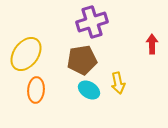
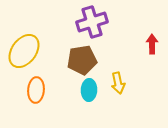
yellow ellipse: moved 2 px left, 3 px up
cyan ellipse: rotated 60 degrees clockwise
